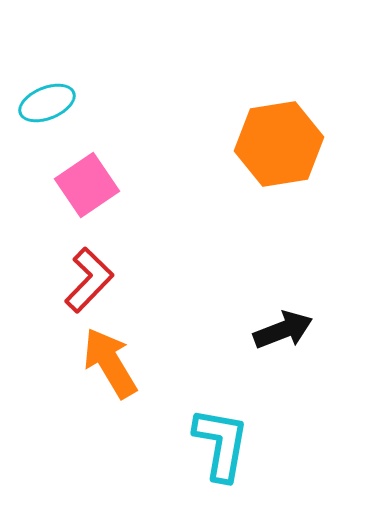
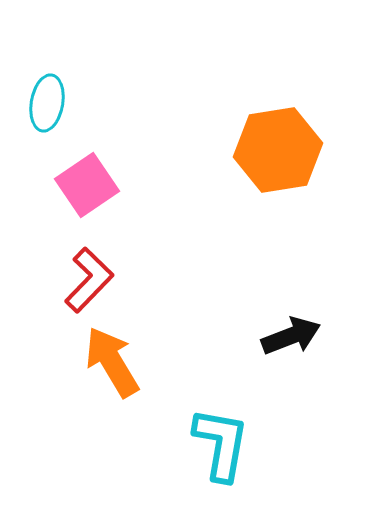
cyan ellipse: rotated 58 degrees counterclockwise
orange hexagon: moved 1 px left, 6 px down
black arrow: moved 8 px right, 6 px down
orange arrow: moved 2 px right, 1 px up
